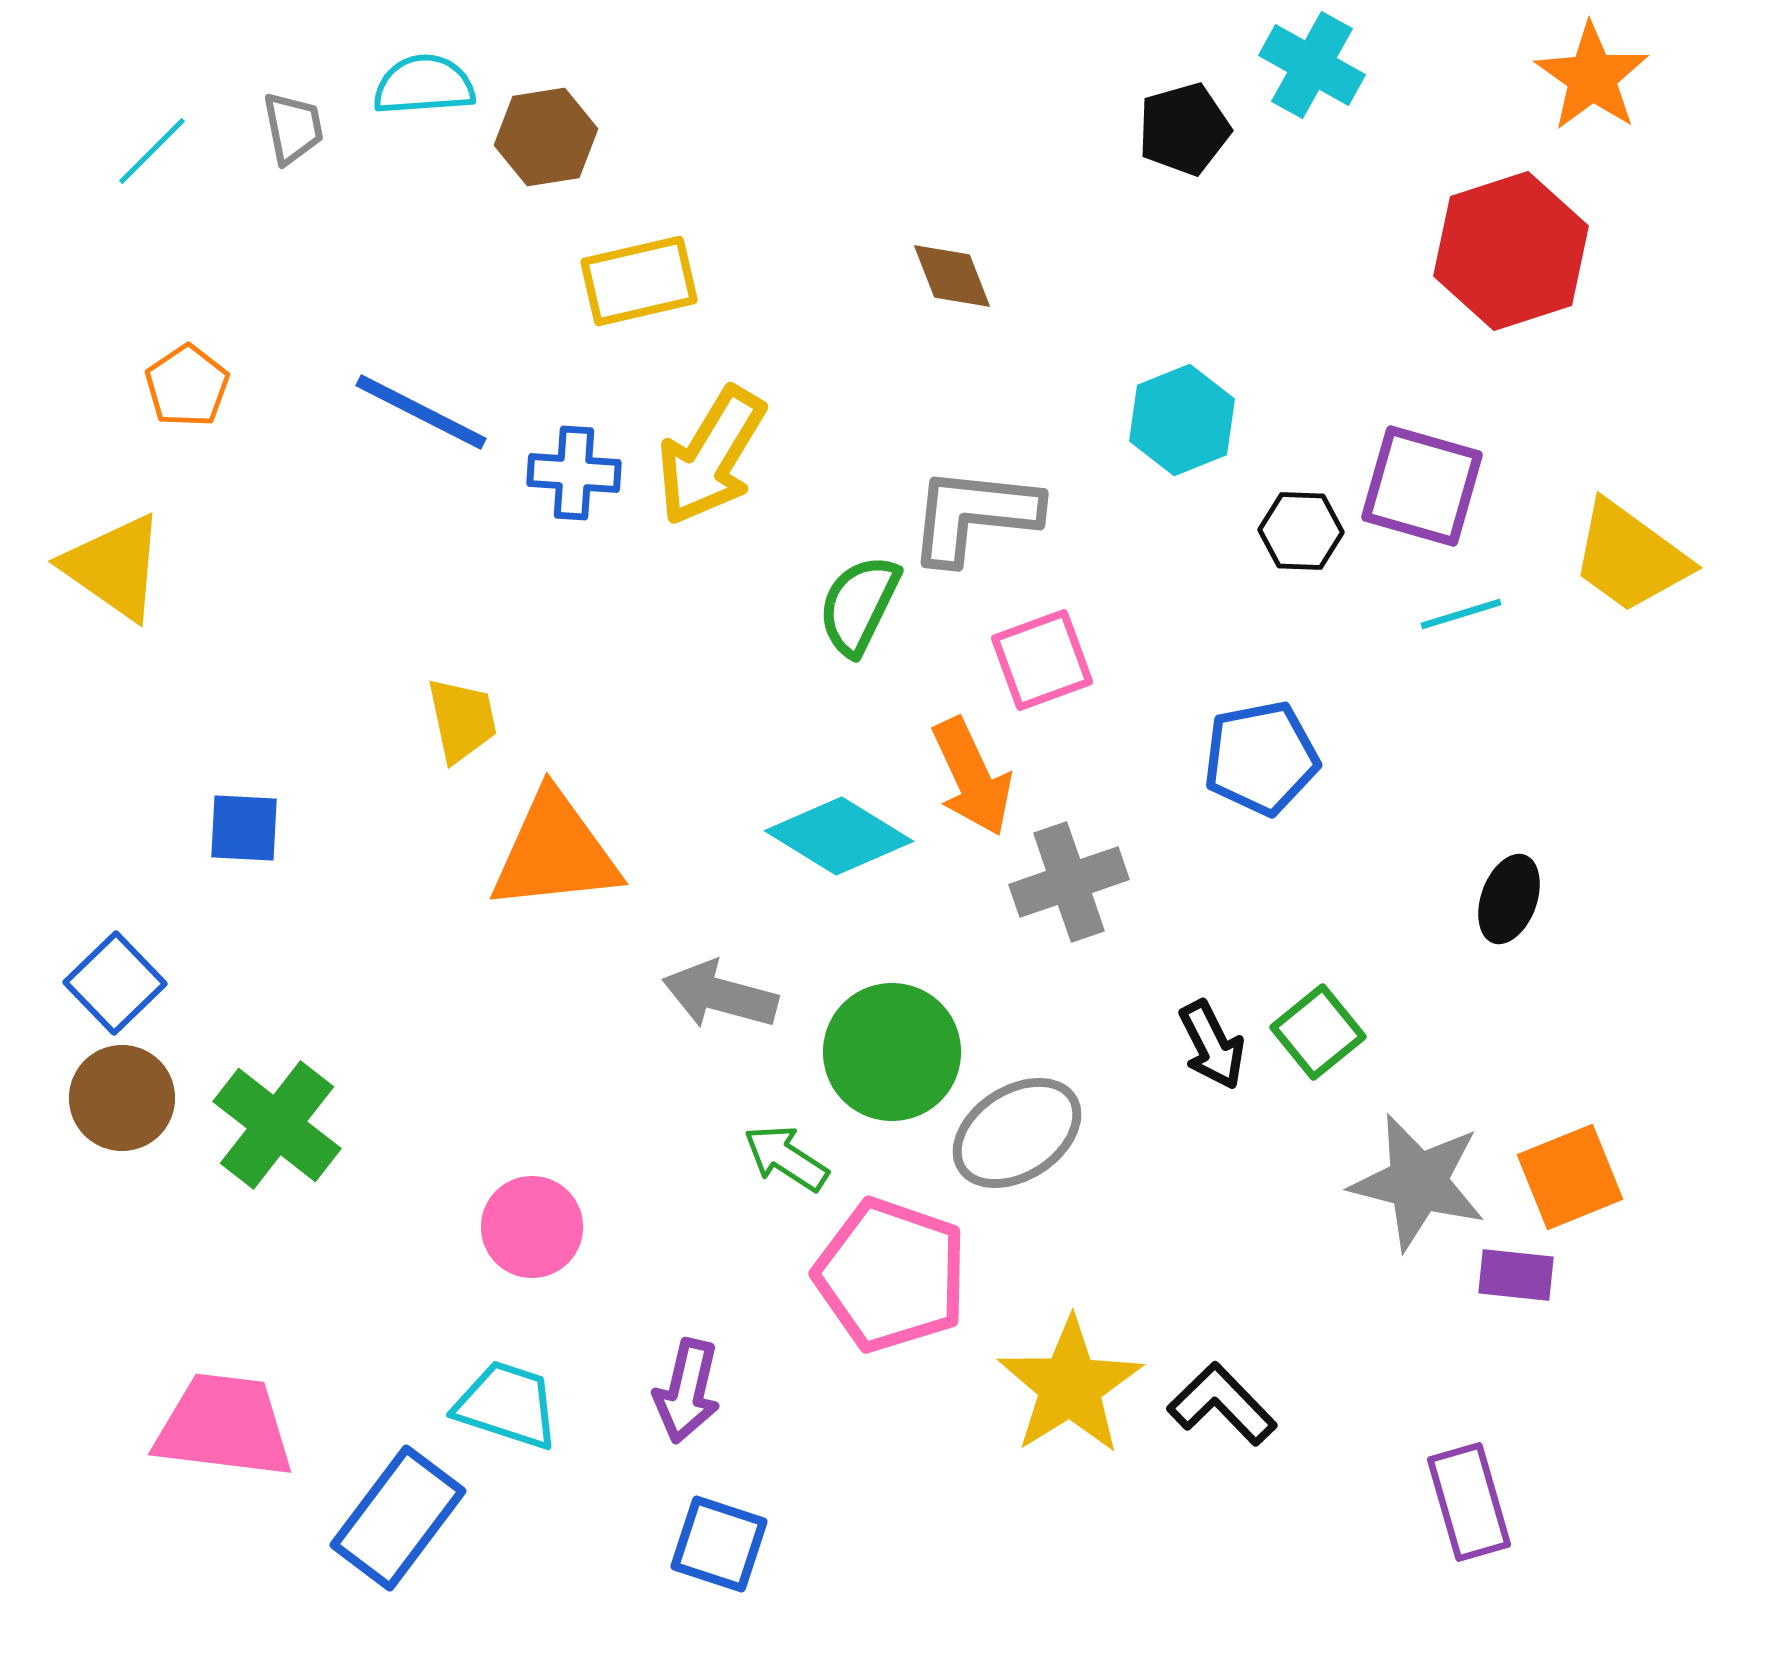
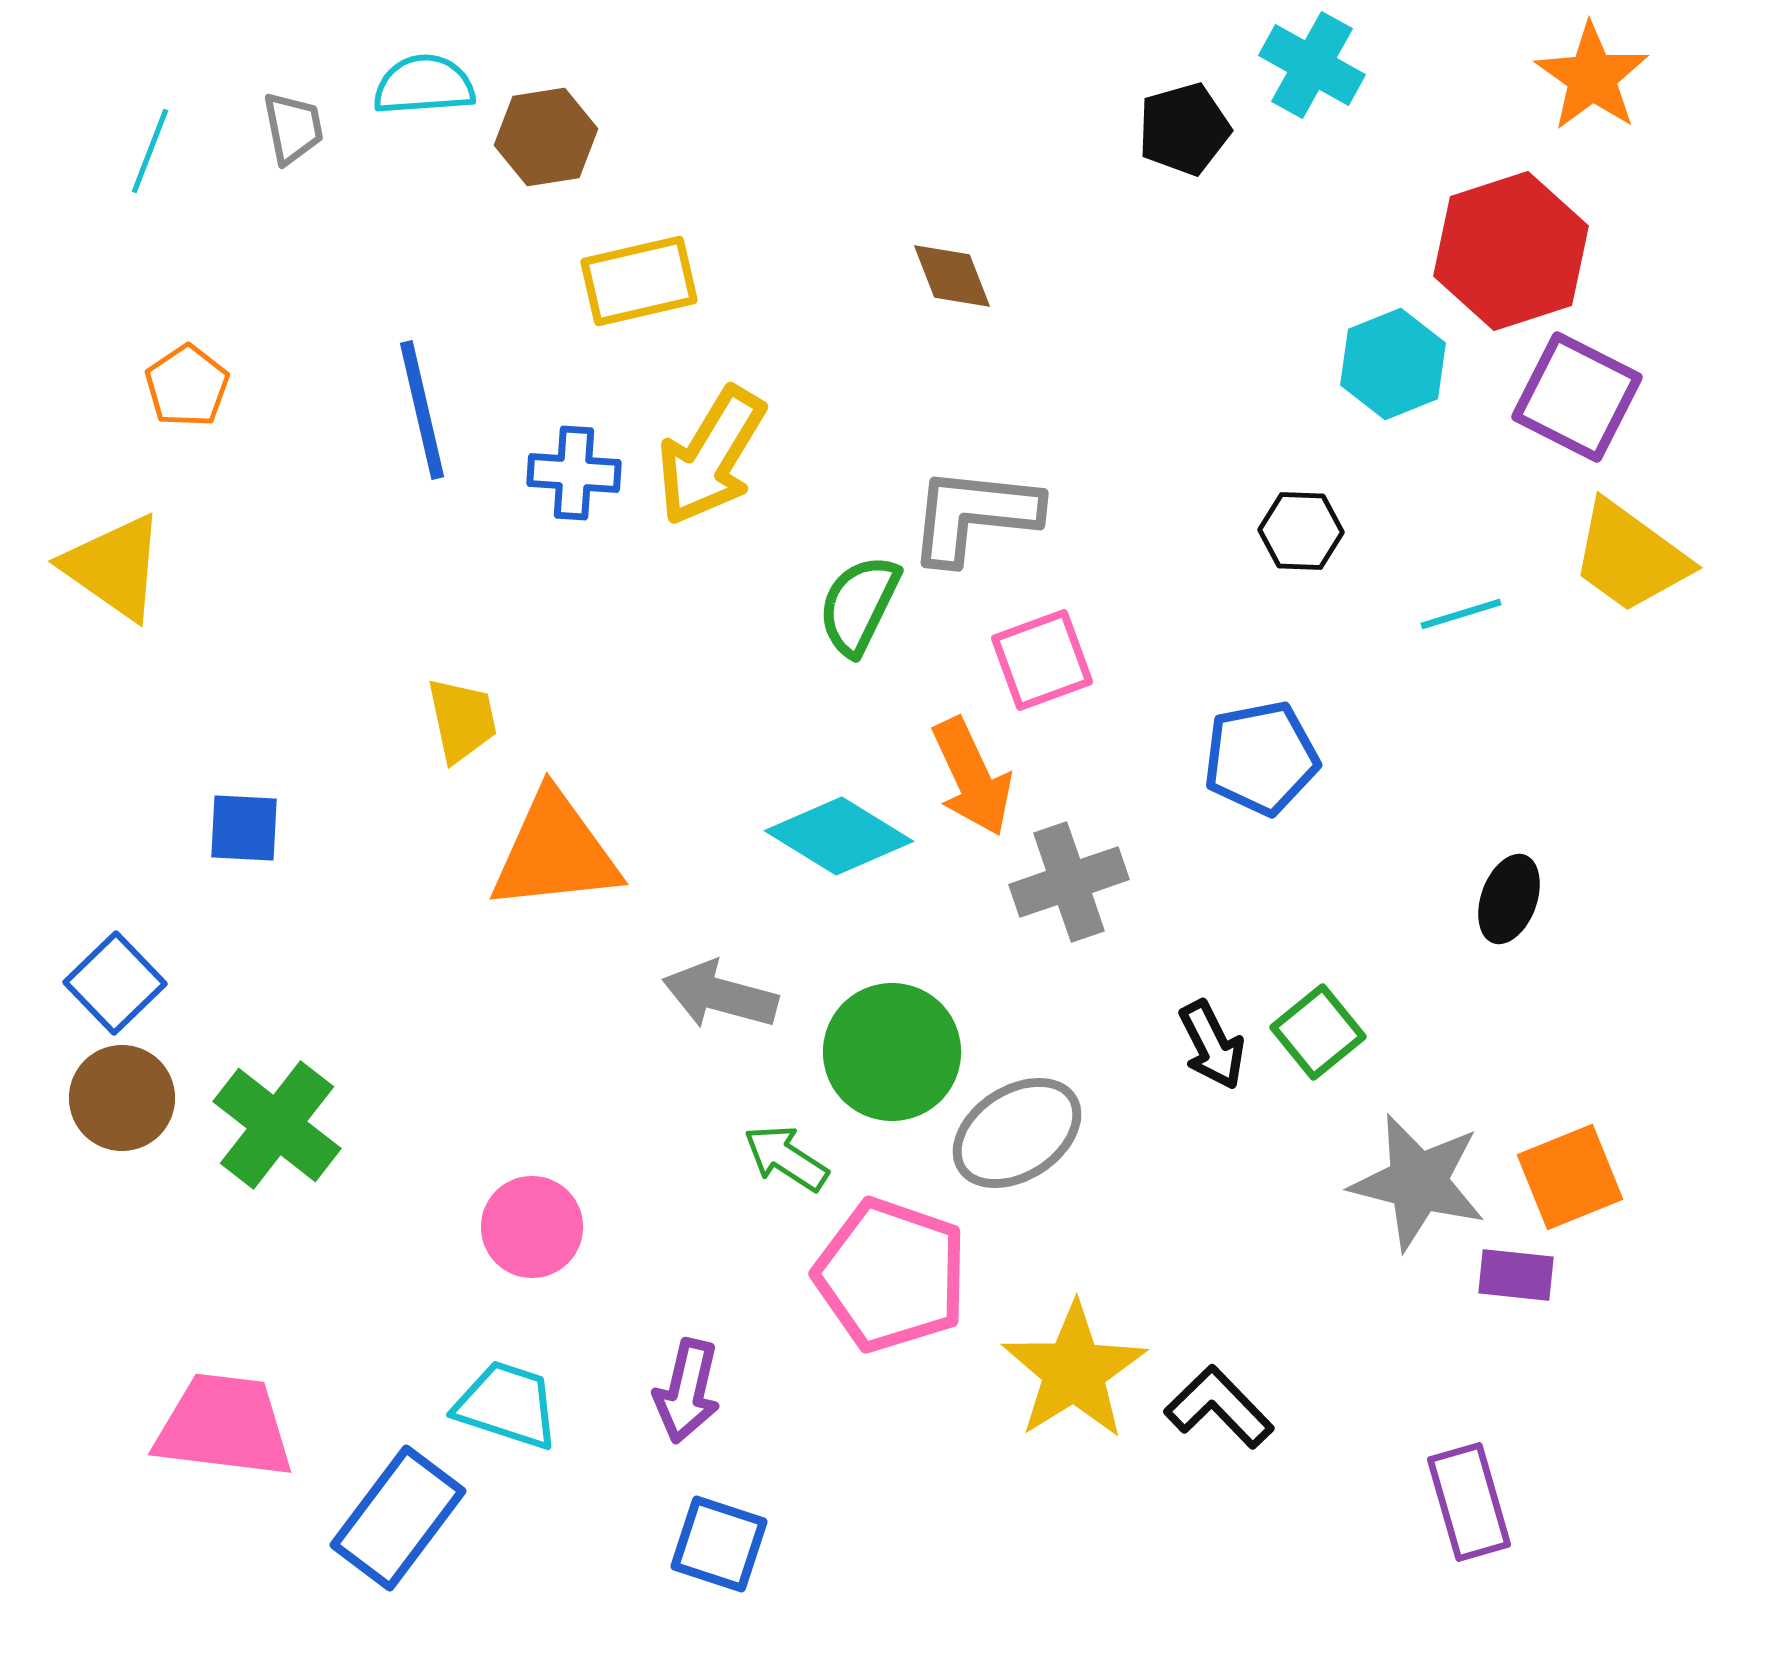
cyan line at (152, 151): moved 2 px left; rotated 24 degrees counterclockwise
blue line at (421, 412): moved 1 px right, 2 px up; rotated 50 degrees clockwise
cyan hexagon at (1182, 420): moved 211 px right, 56 px up
purple square at (1422, 486): moved 155 px right, 89 px up; rotated 11 degrees clockwise
yellow star at (1070, 1386): moved 4 px right, 15 px up
black L-shape at (1222, 1404): moved 3 px left, 3 px down
